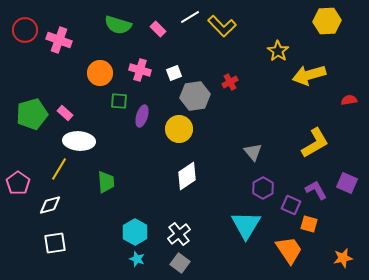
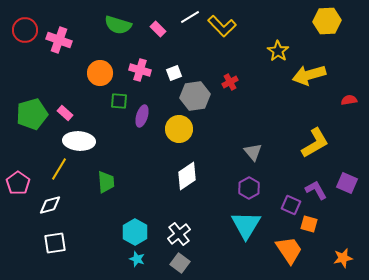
purple hexagon at (263, 188): moved 14 px left
